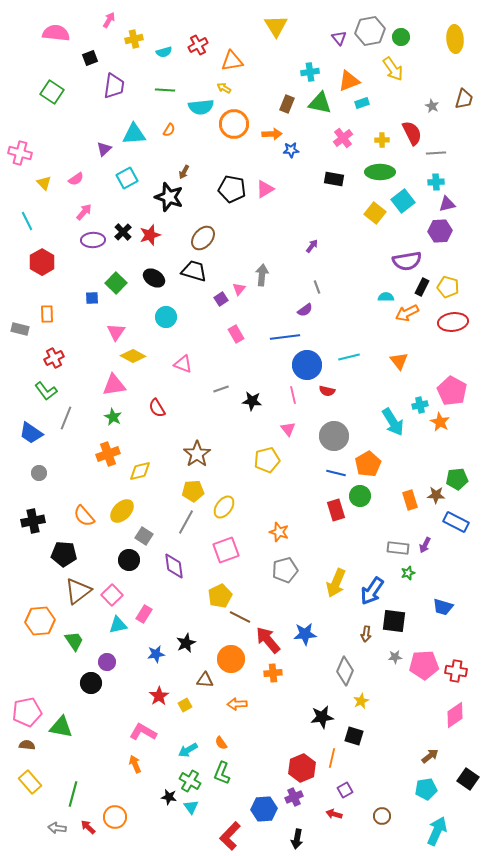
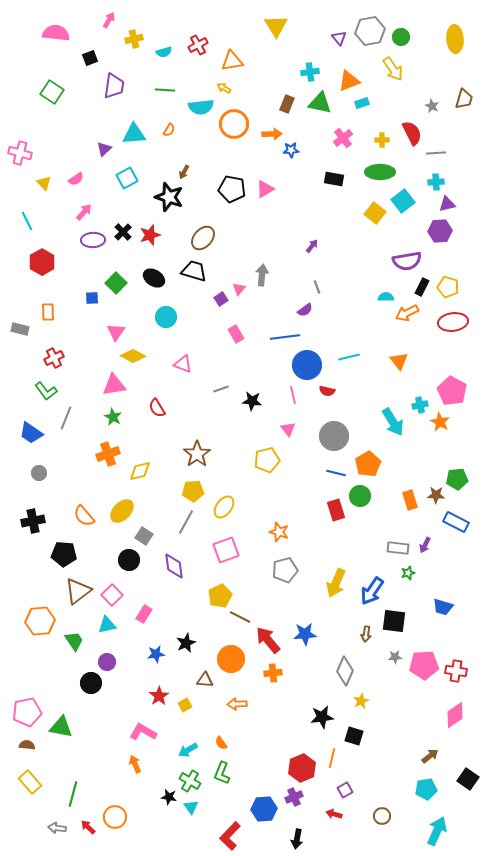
orange rectangle at (47, 314): moved 1 px right, 2 px up
cyan triangle at (118, 625): moved 11 px left
